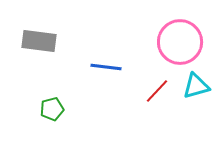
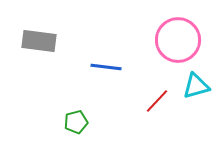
pink circle: moved 2 px left, 2 px up
red line: moved 10 px down
green pentagon: moved 24 px right, 13 px down
